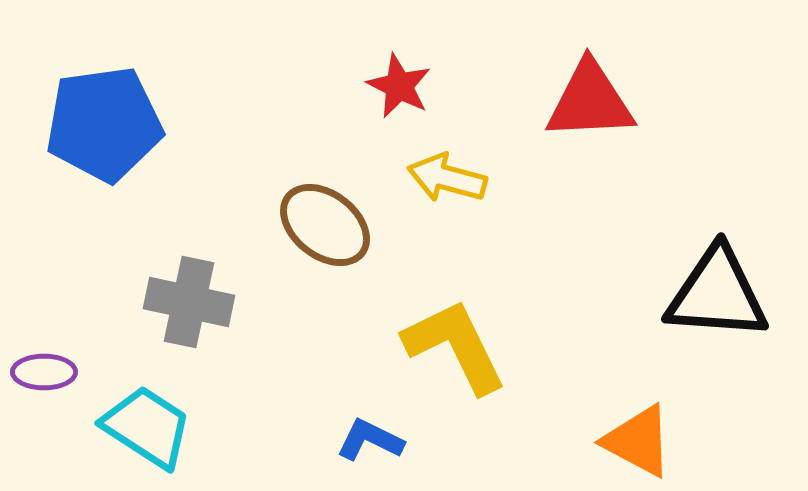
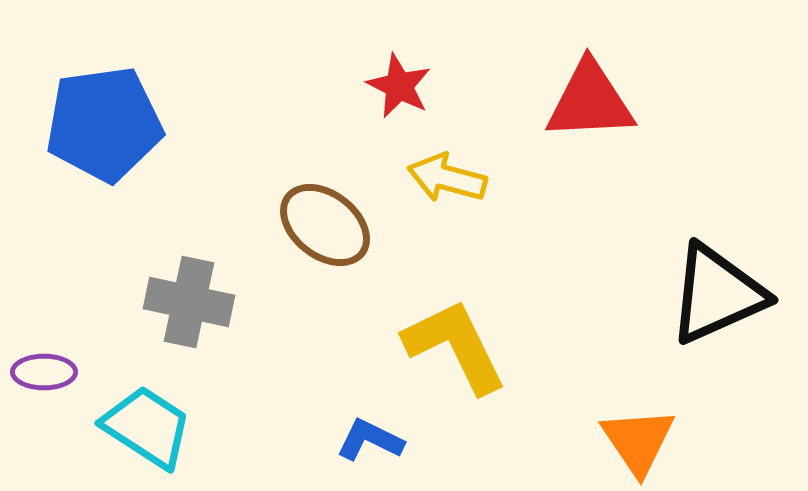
black triangle: rotated 28 degrees counterclockwise
orange triangle: rotated 28 degrees clockwise
